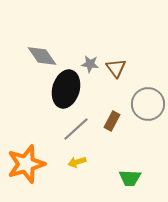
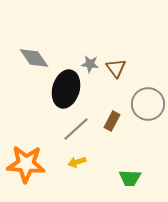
gray diamond: moved 8 px left, 2 px down
orange star: rotated 21 degrees clockwise
